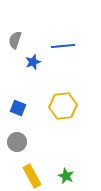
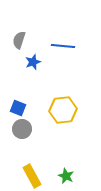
gray semicircle: moved 4 px right
blue line: rotated 10 degrees clockwise
yellow hexagon: moved 4 px down
gray circle: moved 5 px right, 13 px up
